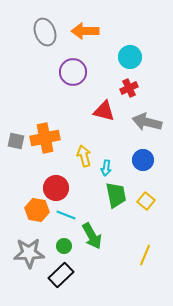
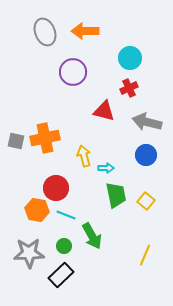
cyan circle: moved 1 px down
blue circle: moved 3 px right, 5 px up
cyan arrow: rotated 98 degrees counterclockwise
